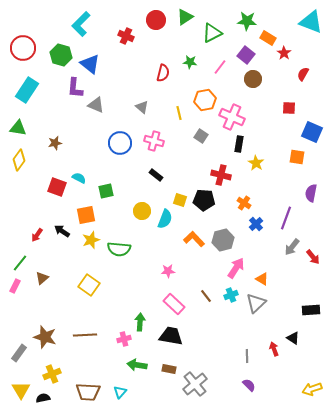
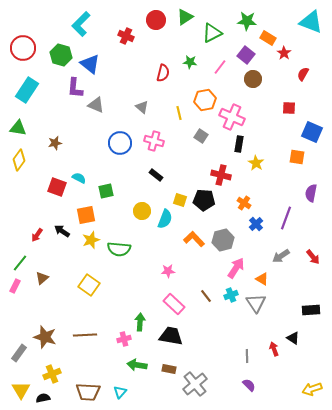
gray arrow at (292, 247): moved 11 px left, 9 px down; rotated 18 degrees clockwise
gray triangle at (256, 303): rotated 20 degrees counterclockwise
